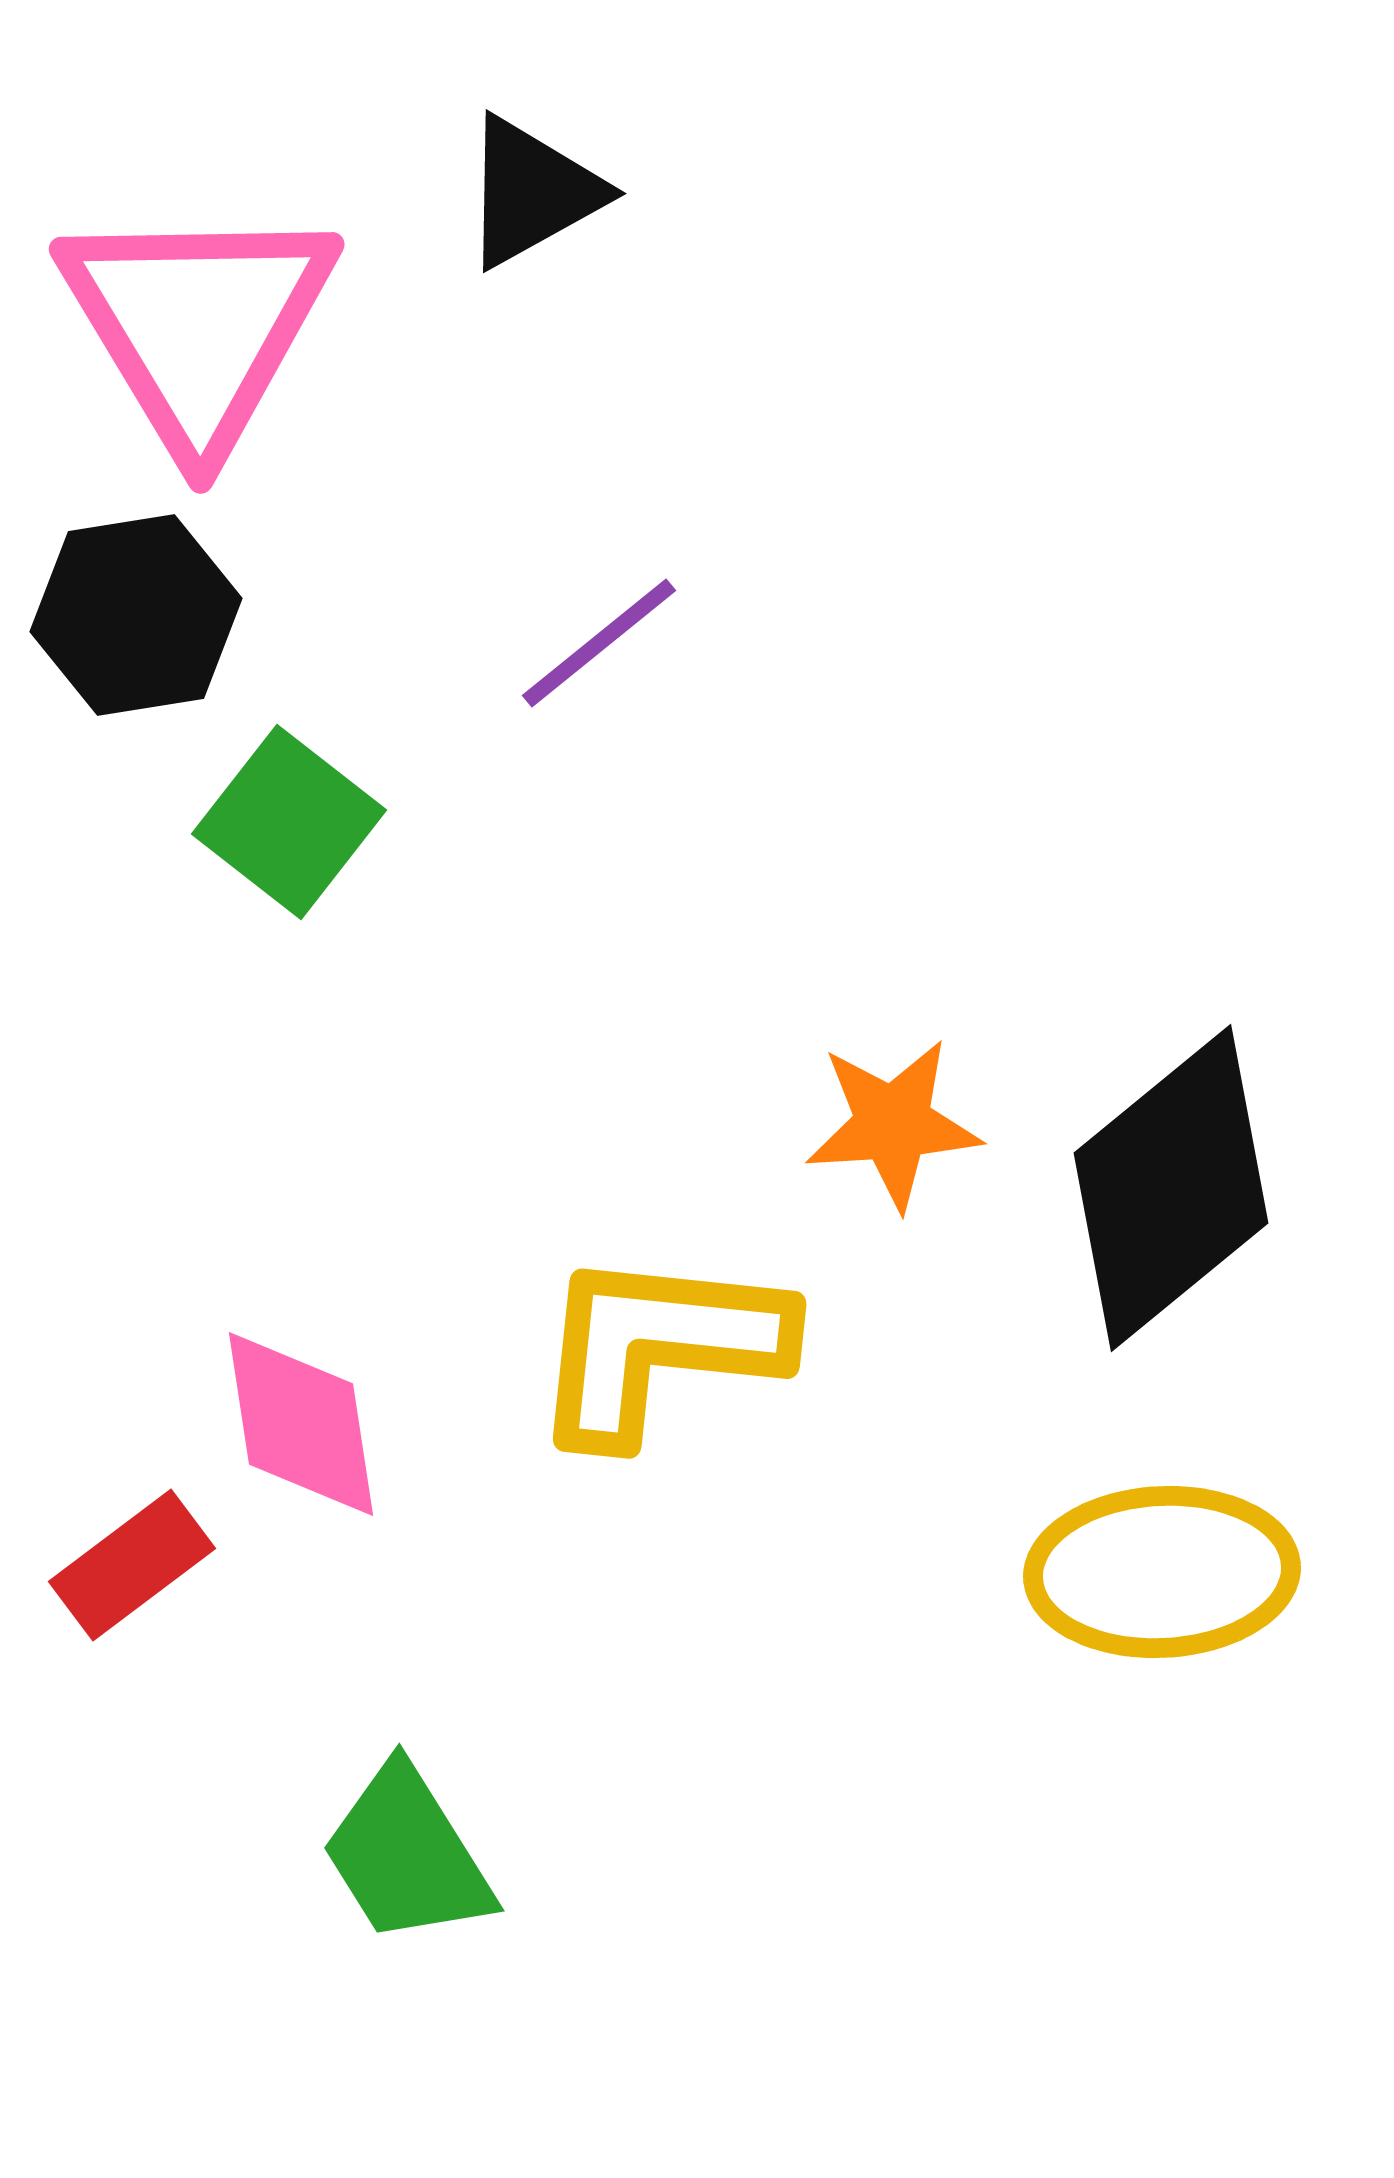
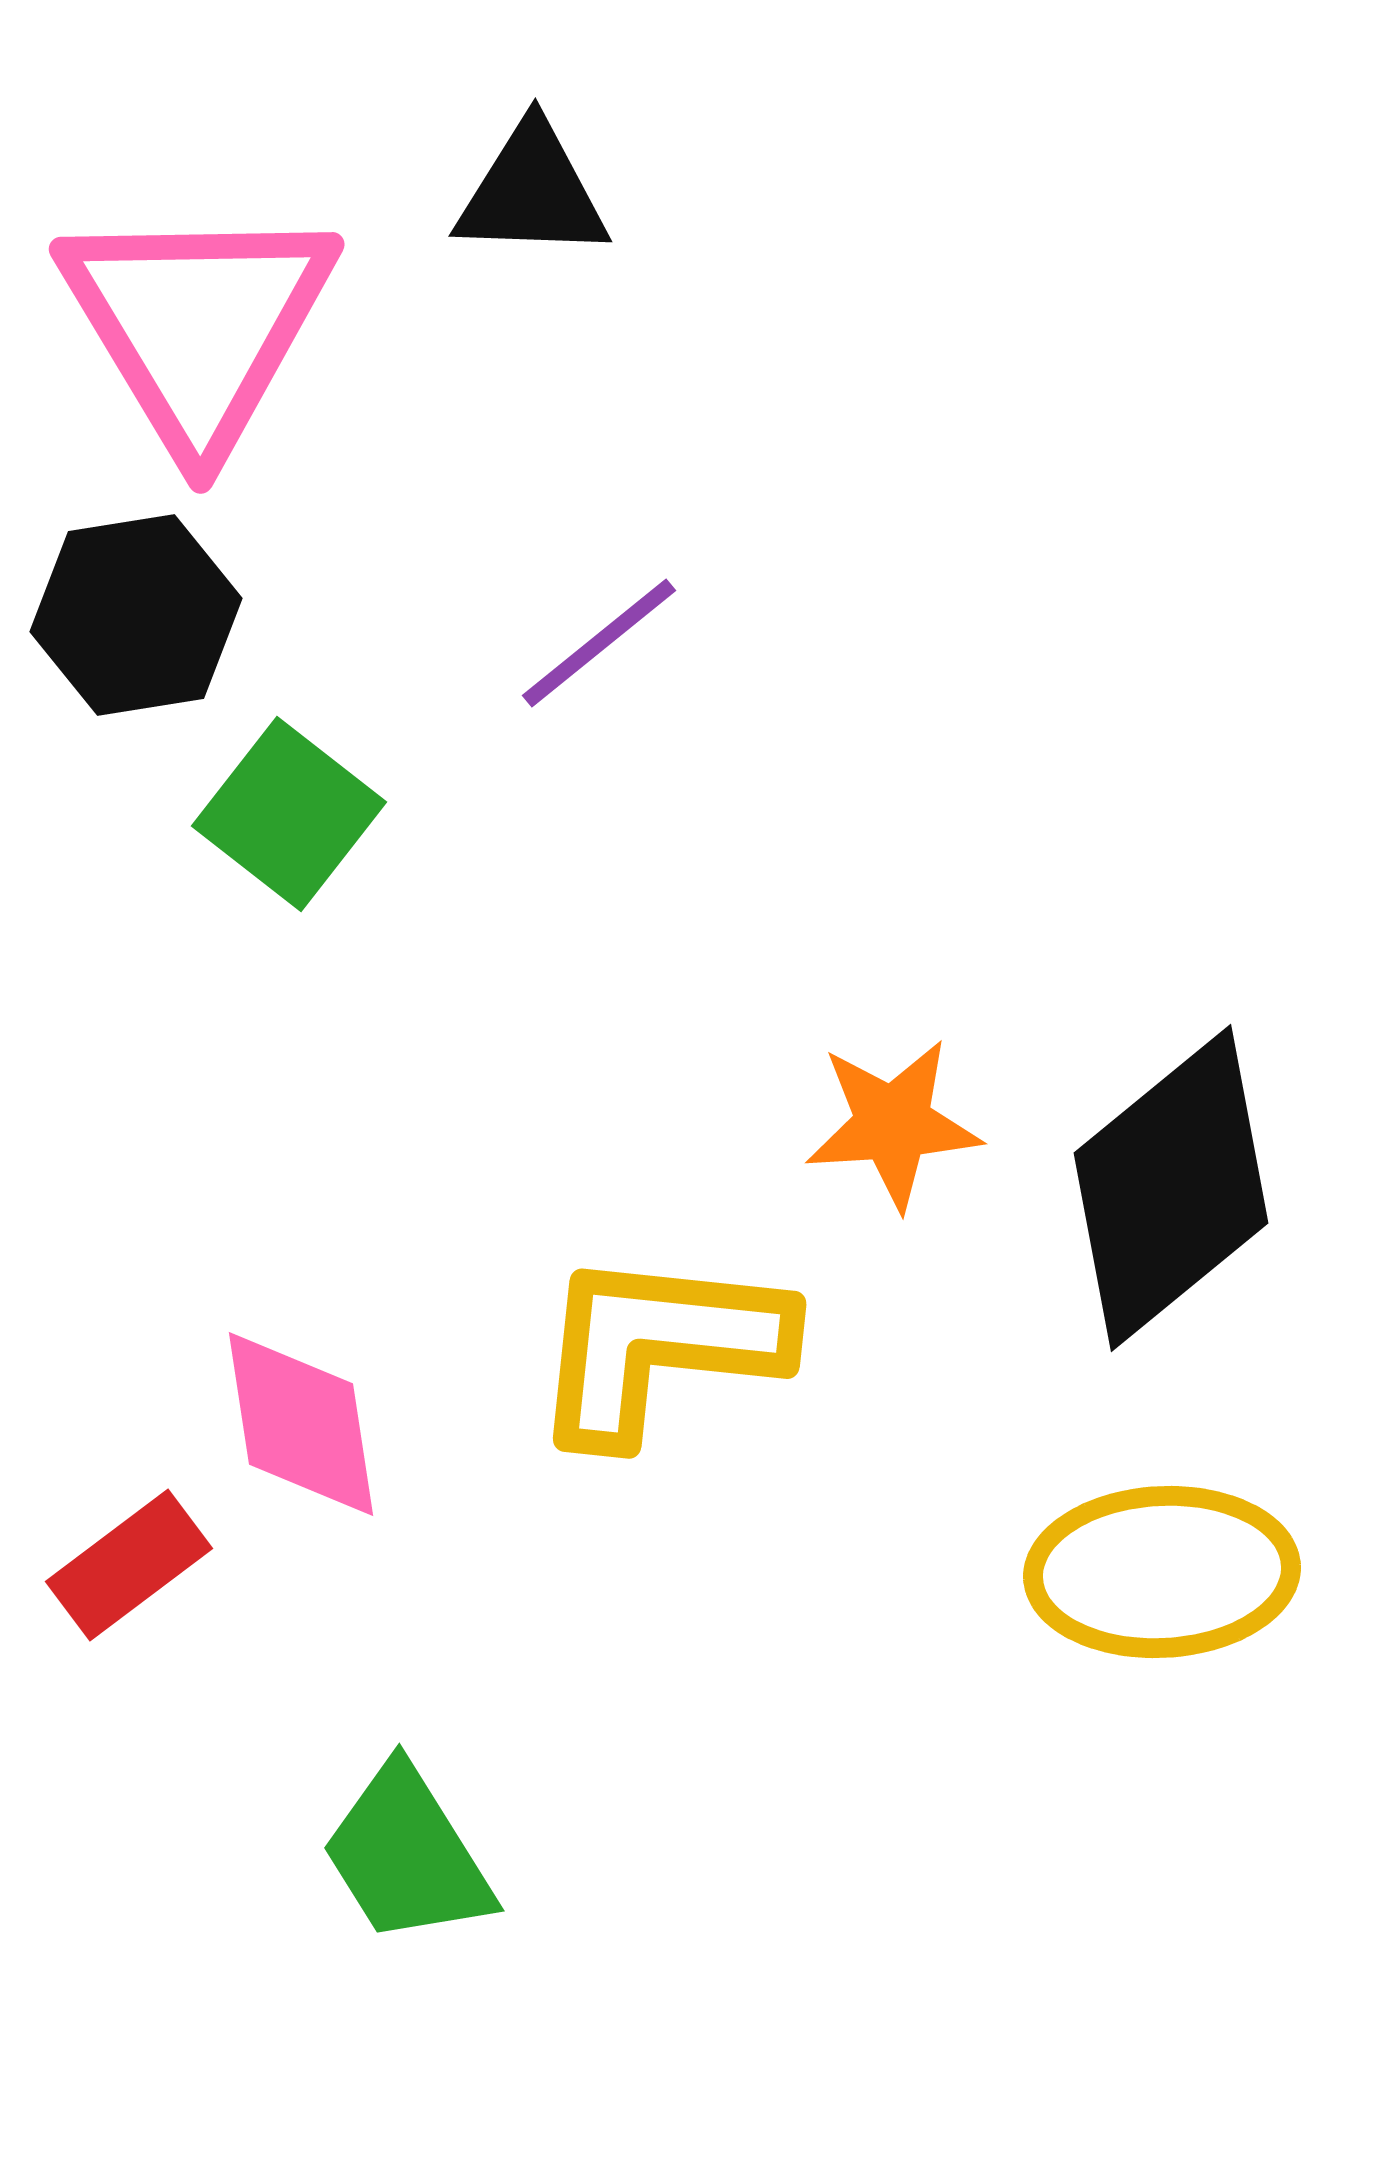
black triangle: rotated 31 degrees clockwise
green square: moved 8 px up
red rectangle: moved 3 px left
